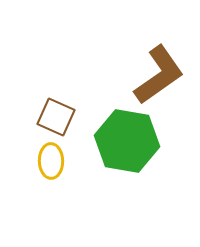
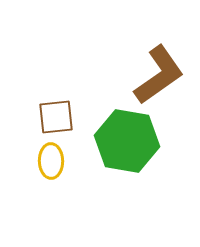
brown square: rotated 30 degrees counterclockwise
